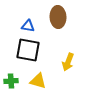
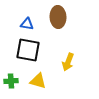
blue triangle: moved 1 px left, 2 px up
